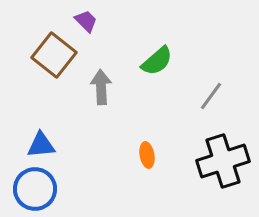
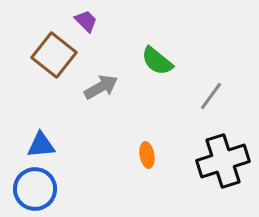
green semicircle: rotated 80 degrees clockwise
gray arrow: rotated 64 degrees clockwise
